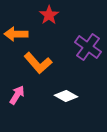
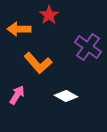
orange arrow: moved 3 px right, 5 px up
